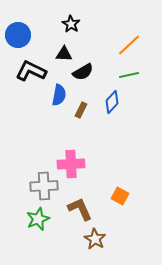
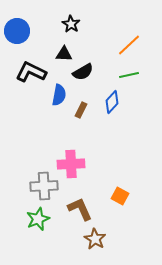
blue circle: moved 1 px left, 4 px up
black L-shape: moved 1 px down
